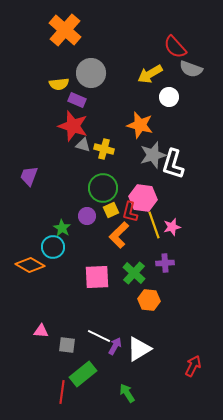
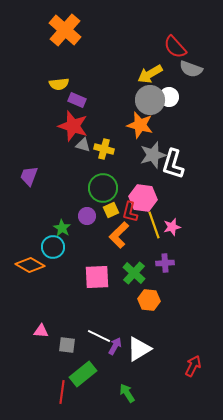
gray circle: moved 59 px right, 27 px down
